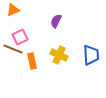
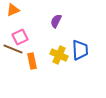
blue trapezoid: moved 11 px left, 5 px up
